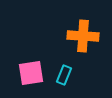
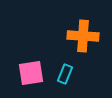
cyan rectangle: moved 1 px right, 1 px up
